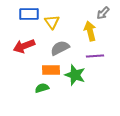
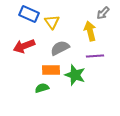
blue rectangle: rotated 24 degrees clockwise
